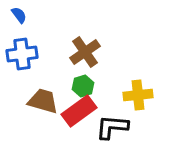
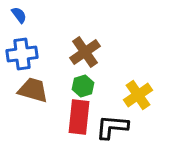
yellow cross: rotated 28 degrees counterclockwise
brown trapezoid: moved 10 px left, 11 px up
red rectangle: moved 6 px down; rotated 48 degrees counterclockwise
